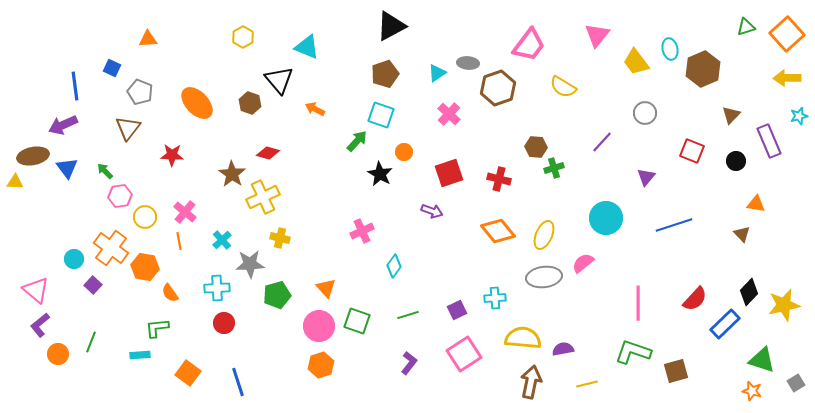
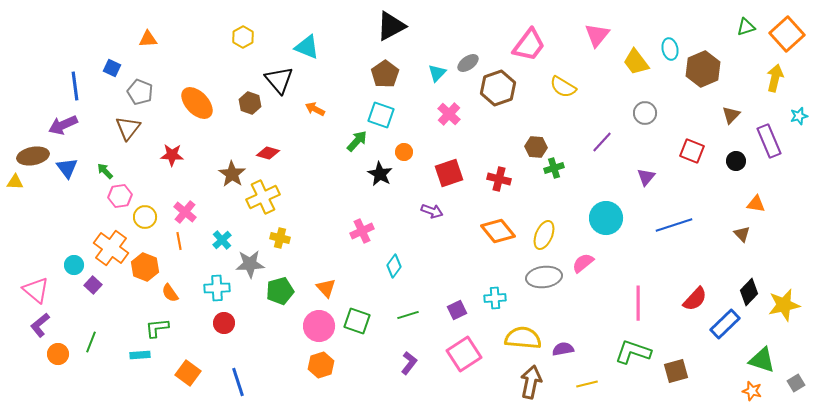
gray ellipse at (468, 63): rotated 40 degrees counterclockwise
cyan triangle at (437, 73): rotated 12 degrees counterclockwise
brown pentagon at (385, 74): rotated 16 degrees counterclockwise
yellow arrow at (787, 78): moved 12 px left; rotated 104 degrees clockwise
cyan circle at (74, 259): moved 6 px down
orange hexagon at (145, 267): rotated 12 degrees clockwise
green pentagon at (277, 295): moved 3 px right, 4 px up
